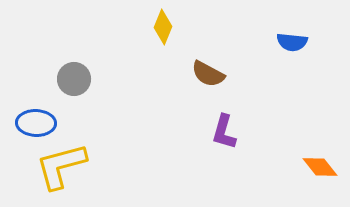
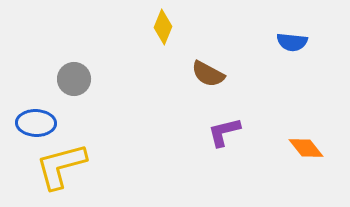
purple L-shape: rotated 60 degrees clockwise
orange diamond: moved 14 px left, 19 px up
